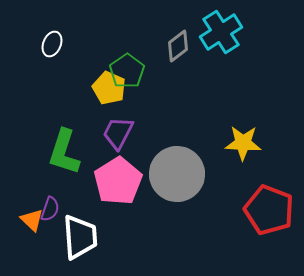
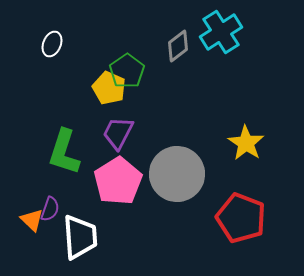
yellow star: moved 3 px right; rotated 30 degrees clockwise
red pentagon: moved 28 px left, 8 px down
